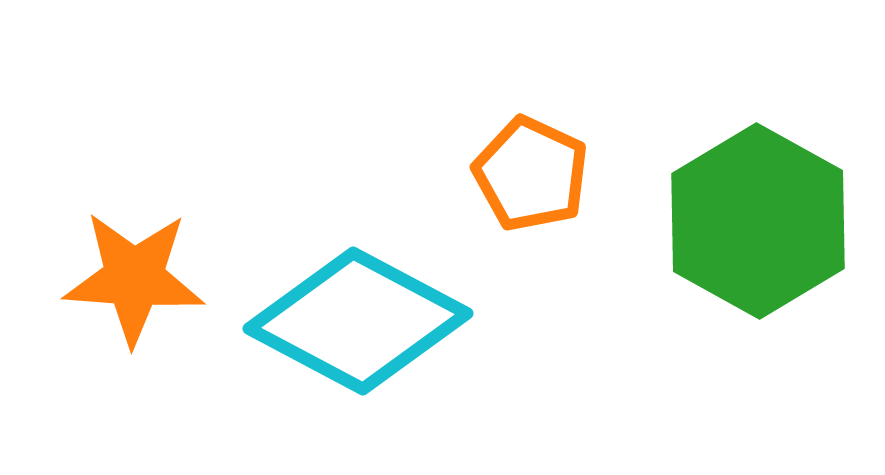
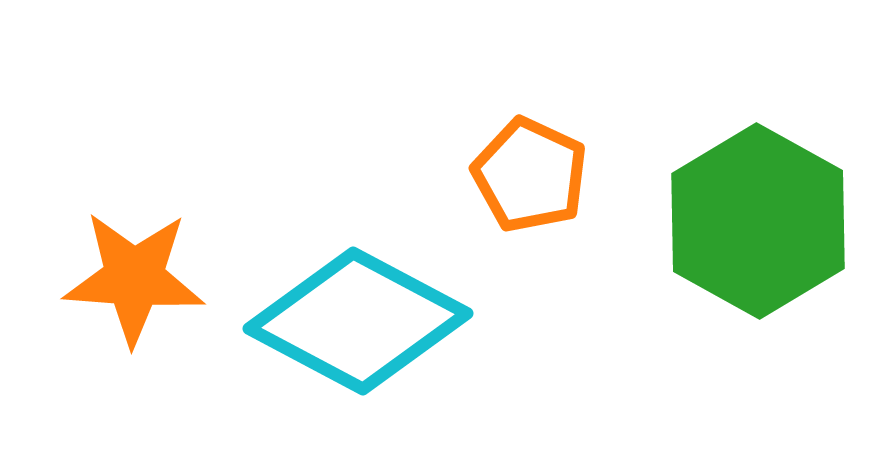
orange pentagon: moved 1 px left, 1 px down
